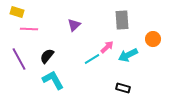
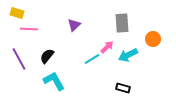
yellow rectangle: moved 1 px down
gray rectangle: moved 3 px down
cyan L-shape: moved 1 px right, 1 px down
